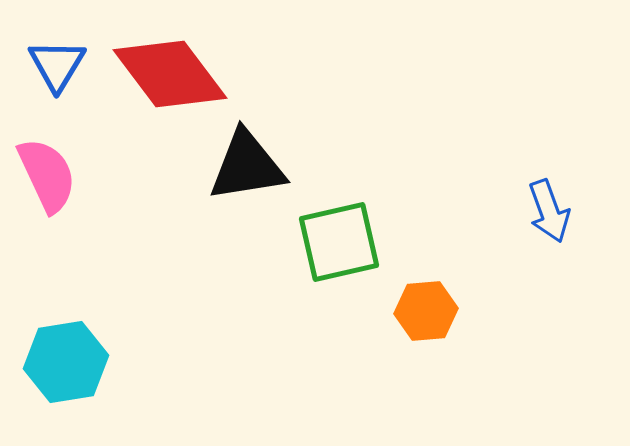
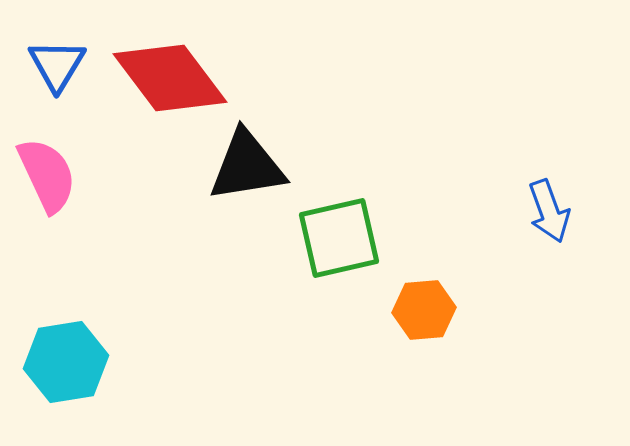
red diamond: moved 4 px down
green square: moved 4 px up
orange hexagon: moved 2 px left, 1 px up
